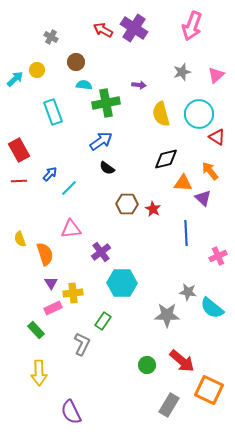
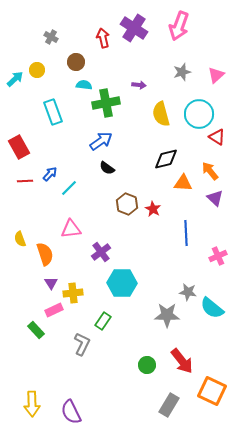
pink arrow at (192, 26): moved 13 px left
red arrow at (103, 30): moved 8 px down; rotated 48 degrees clockwise
red rectangle at (19, 150): moved 3 px up
red line at (19, 181): moved 6 px right
purple triangle at (203, 198): moved 12 px right
brown hexagon at (127, 204): rotated 20 degrees clockwise
pink rectangle at (53, 308): moved 1 px right, 2 px down
red arrow at (182, 361): rotated 12 degrees clockwise
yellow arrow at (39, 373): moved 7 px left, 31 px down
orange square at (209, 390): moved 3 px right, 1 px down
